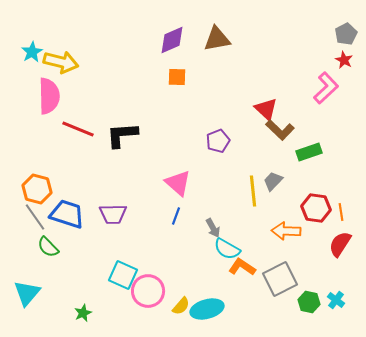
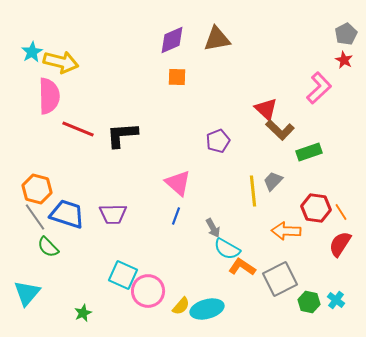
pink L-shape: moved 7 px left
orange line: rotated 24 degrees counterclockwise
